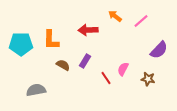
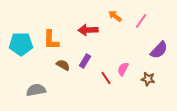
pink line: rotated 14 degrees counterclockwise
